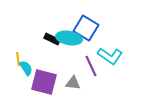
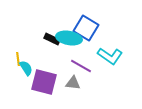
purple line: moved 10 px left; rotated 35 degrees counterclockwise
